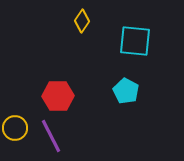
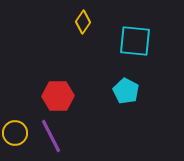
yellow diamond: moved 1 px right, 1 px down
yellow circle: moved 5 px down
